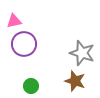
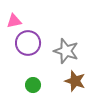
purple circle: moved 4 px right, 1 px up
gray star: moved 16 px left, 2 px up
green circle: moved 2 px right, 1 px up
